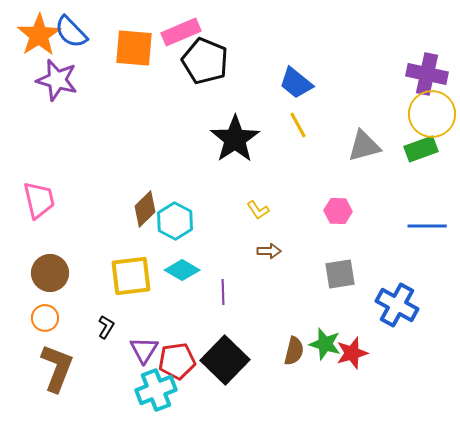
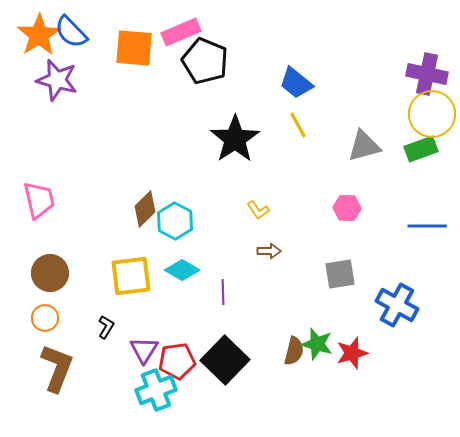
pink hexagon: moved 9 px right, 3 px up
green star: moved 8 px left
